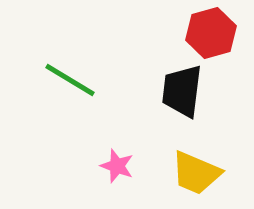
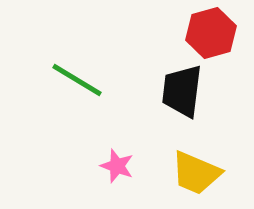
green line: moved 7 px right
